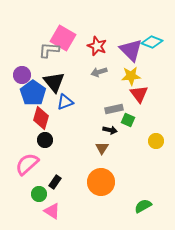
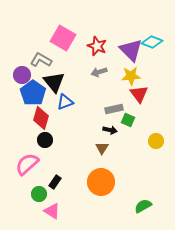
gray L-shape: moved 8 px left, 10 px down; rotated 25 degrees clockwise
